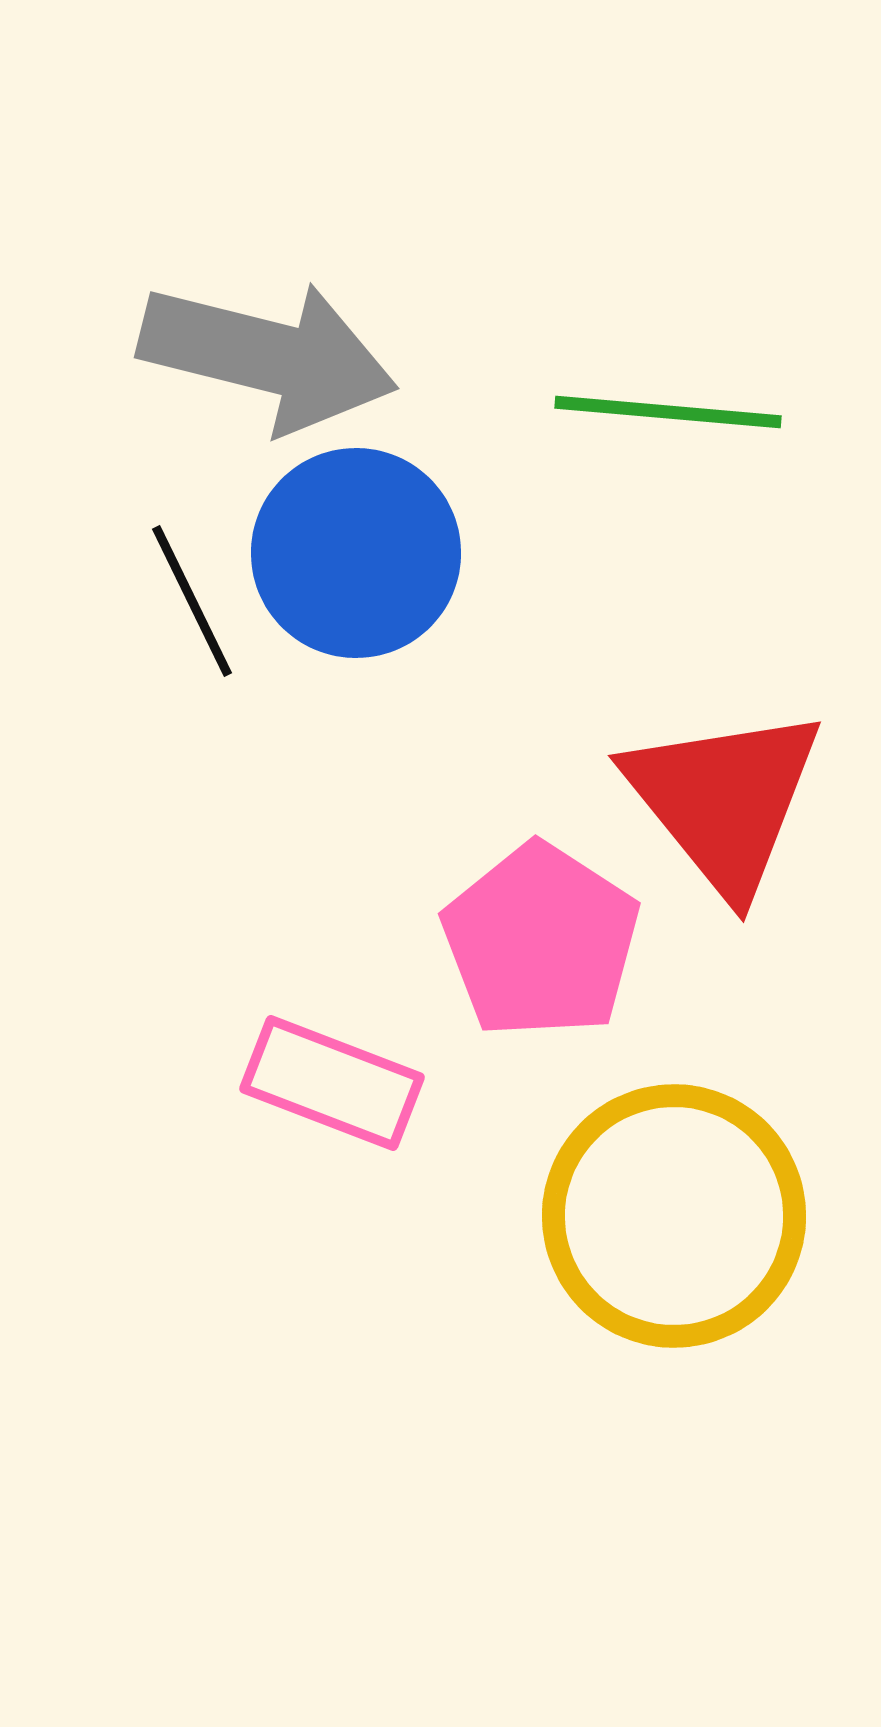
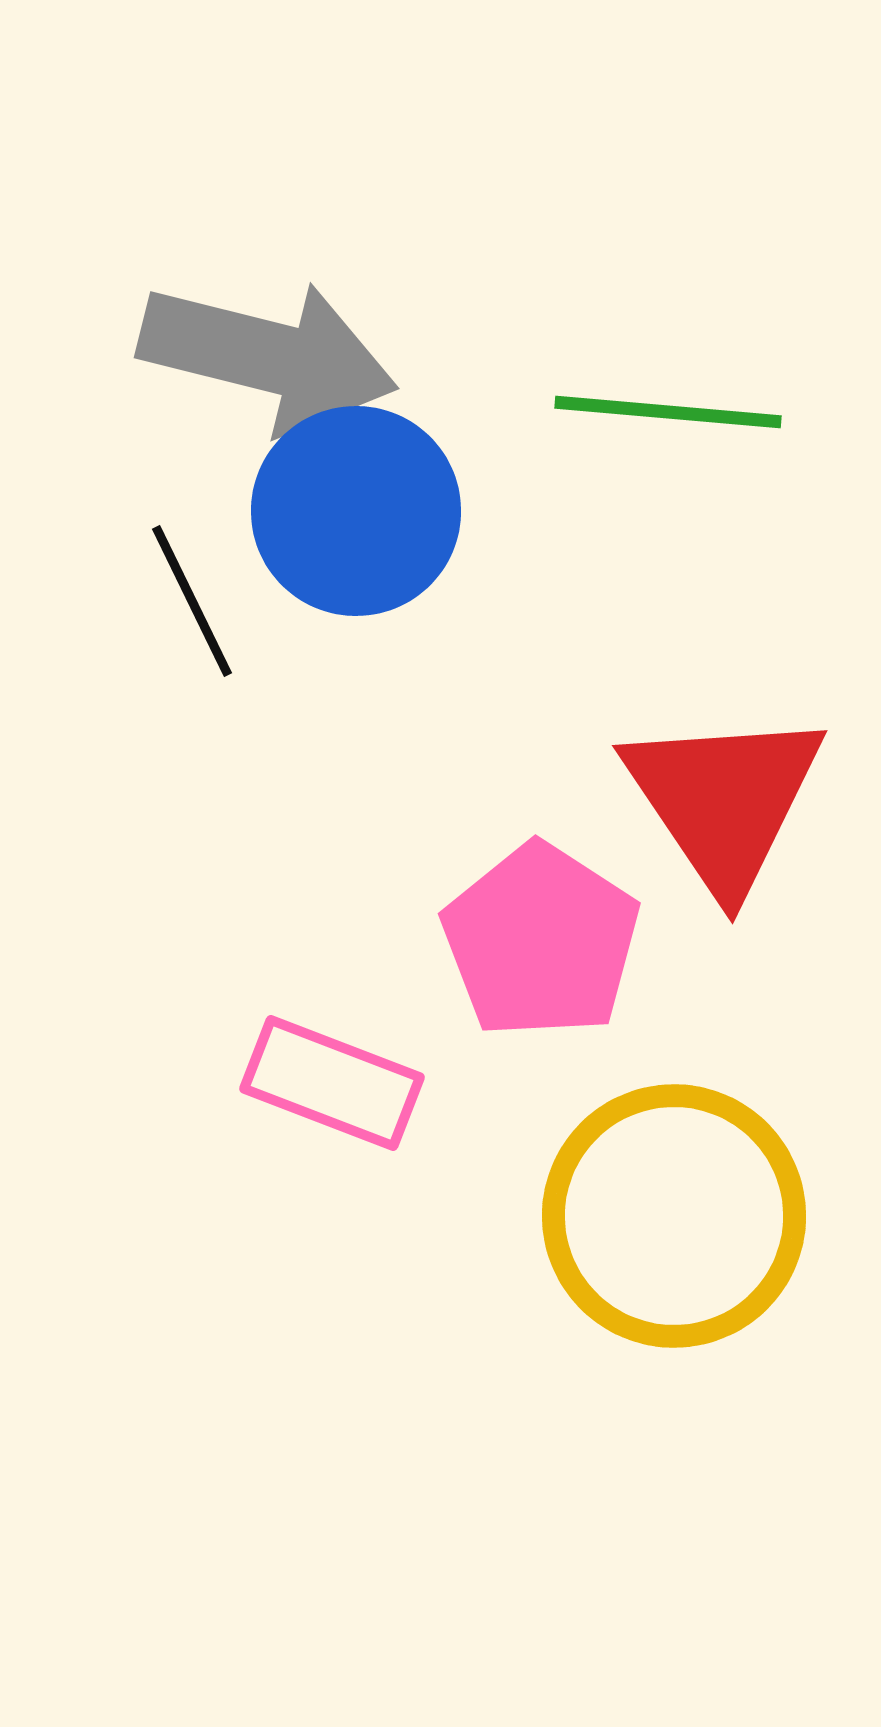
blue circle: moved 42 px up
red triangle: rotated 5 degrees clockwise
